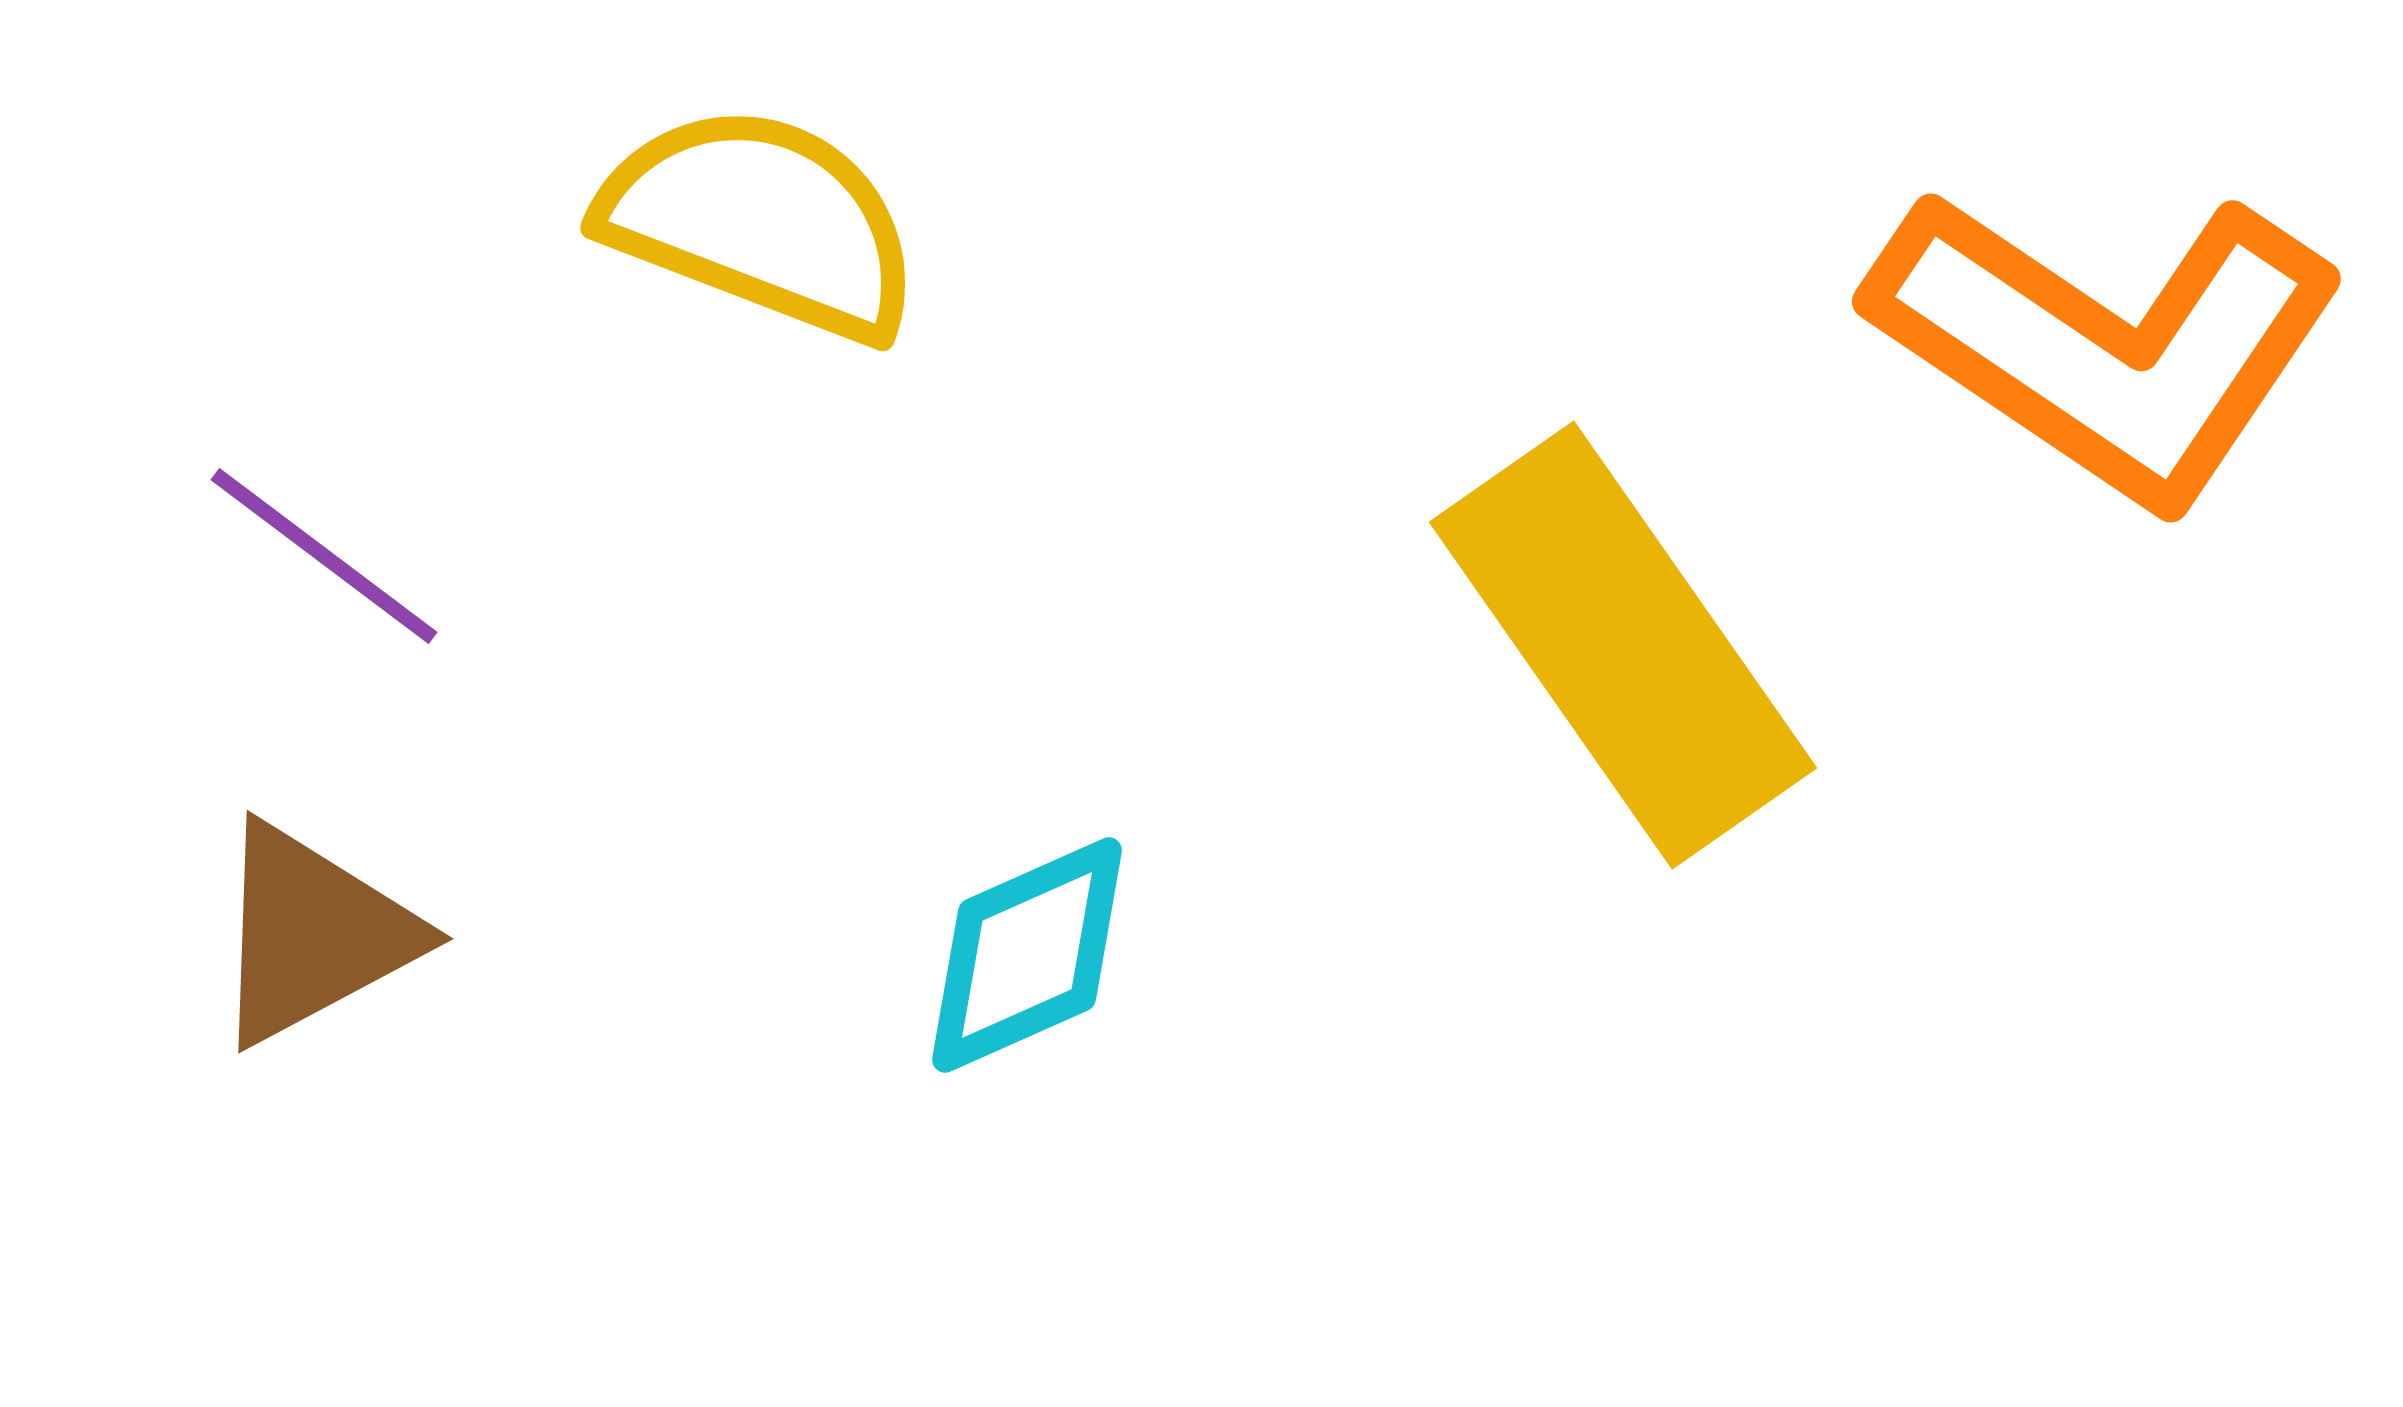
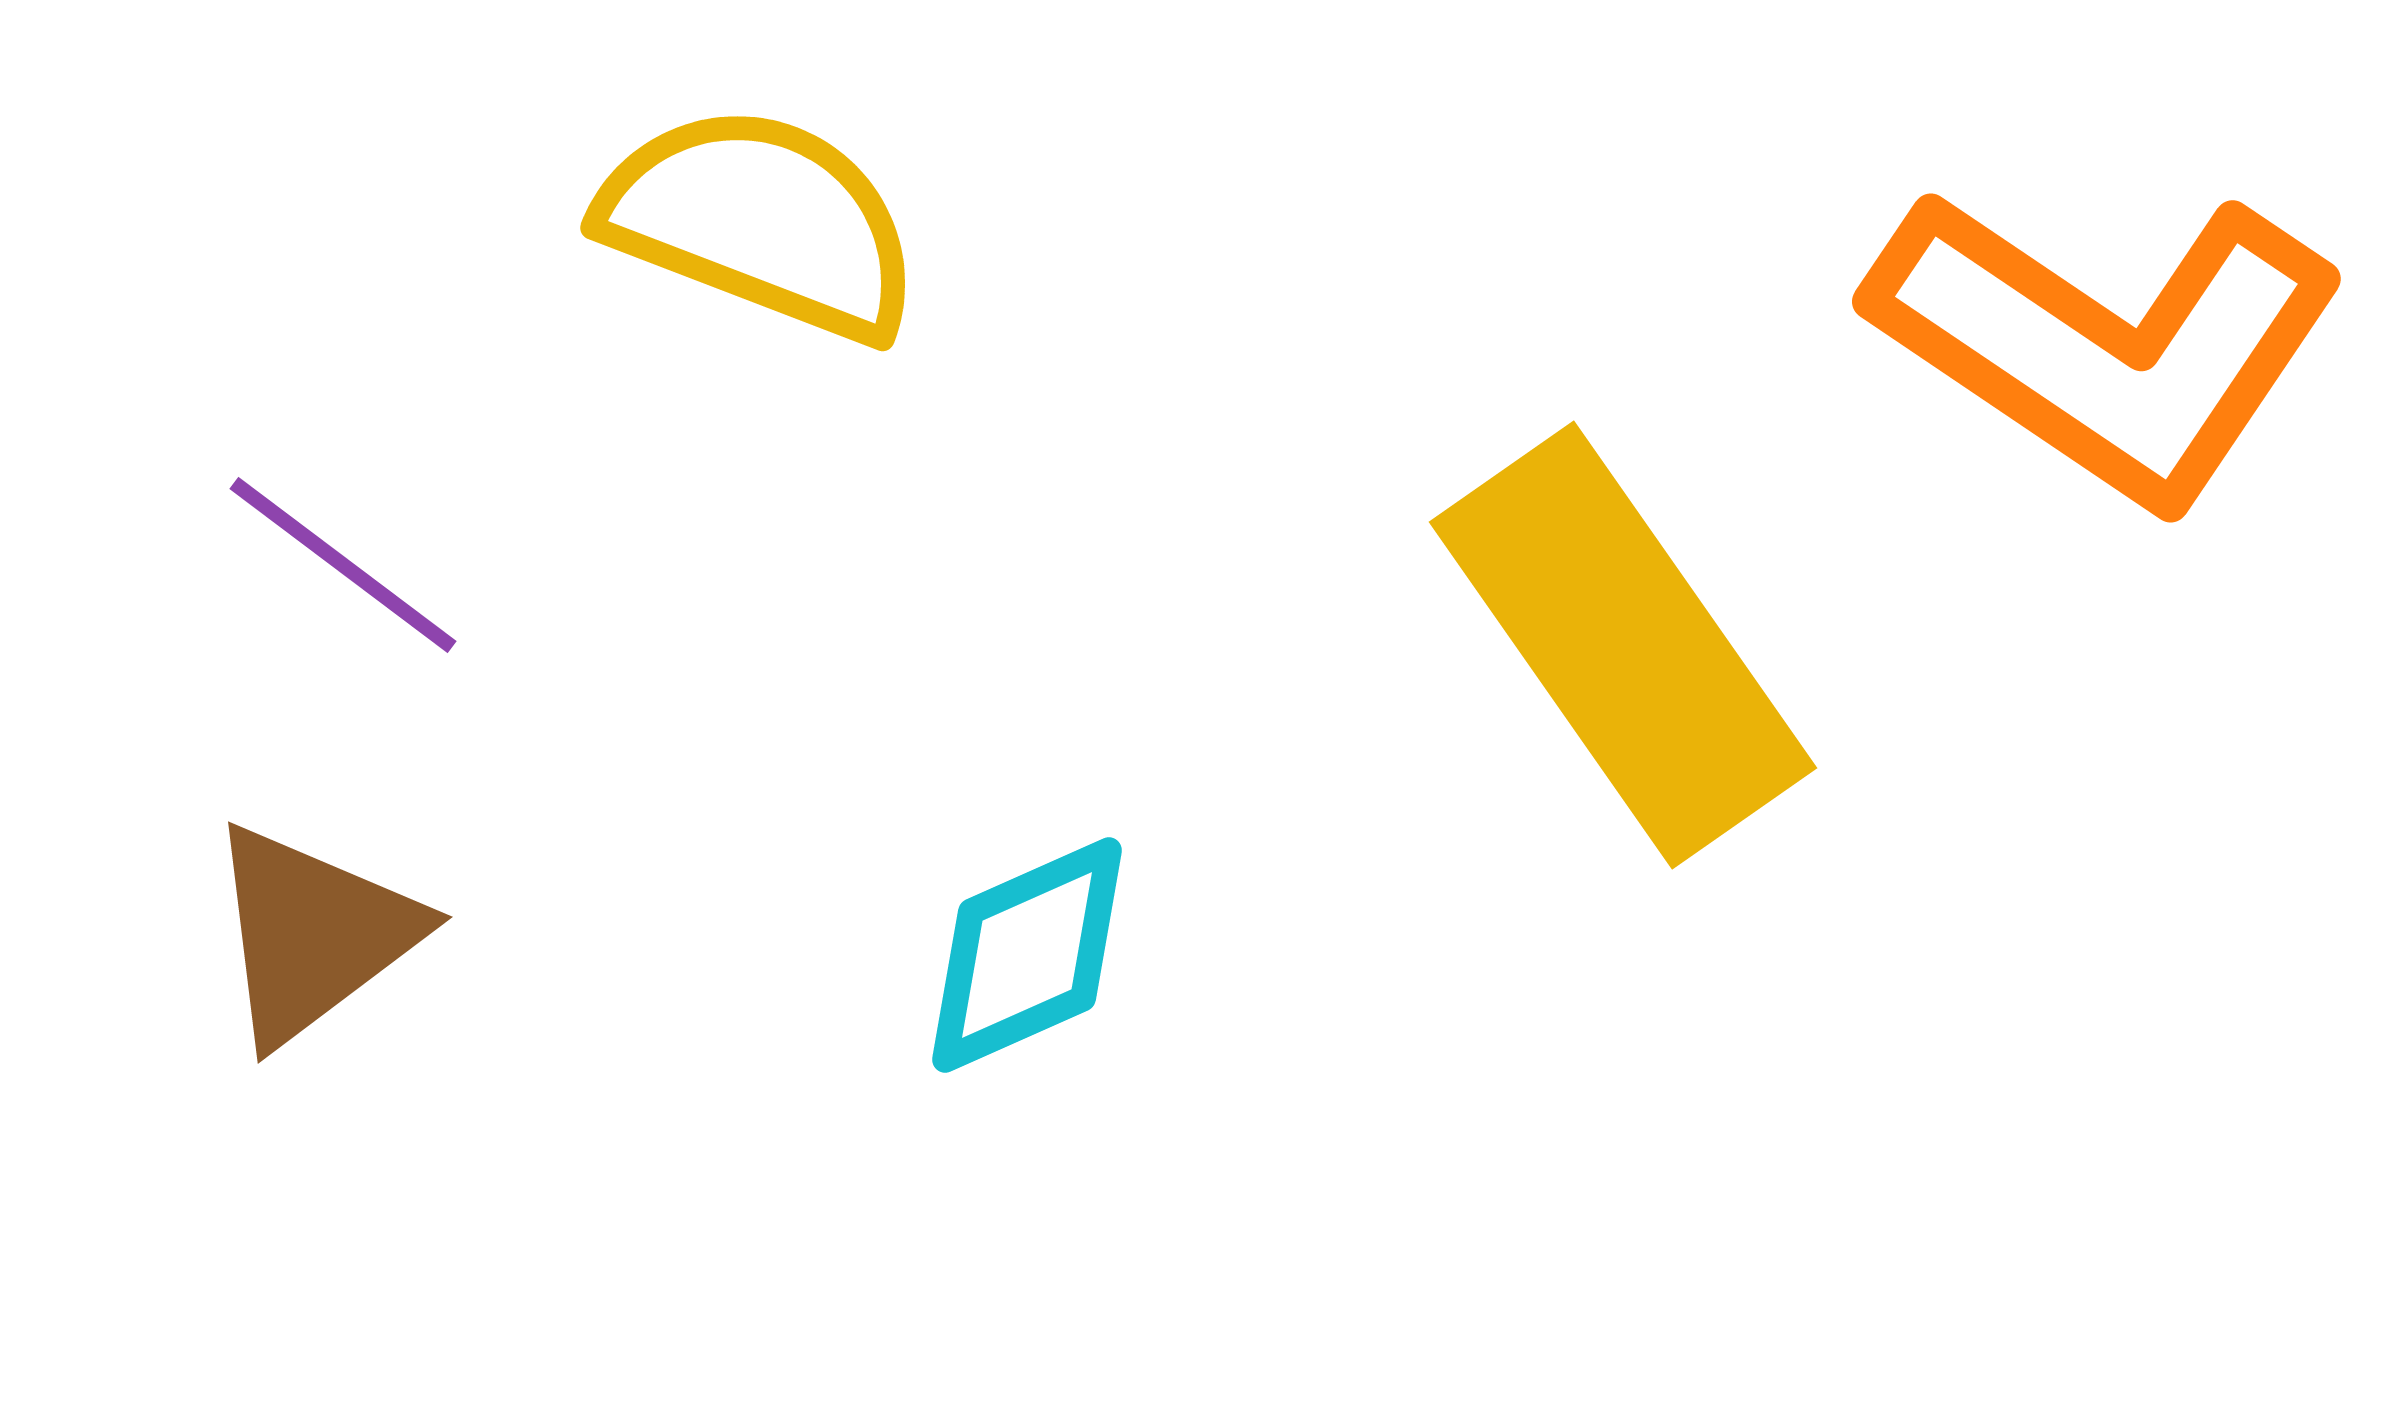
purple line: moved 19 px right, 9 px down
brown triangle: rotated 9 degrees counterclockwise
